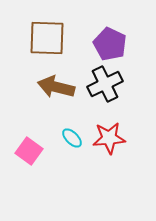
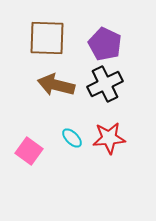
purple pentagon: moved 5 px left
brown arrow: moved 2 px up
